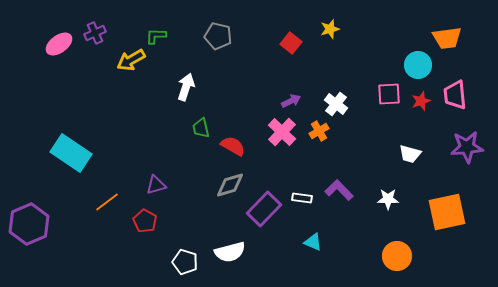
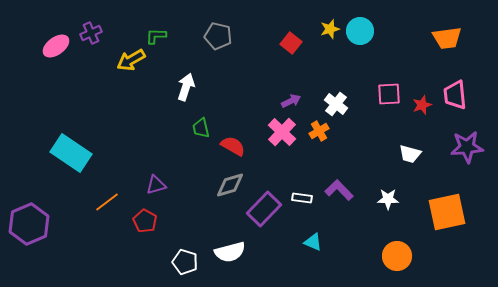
purple cross: moved 4 px left
pink ellipse: moved 3 px left, 2 px down
cyan circle: moved 58 px left, 34 px up
red star: moved 1 px right, 4 px down
